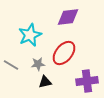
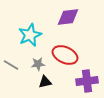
red ellipse: moved 1 px right, 2 px down; rotated 75 degrees clockwise
